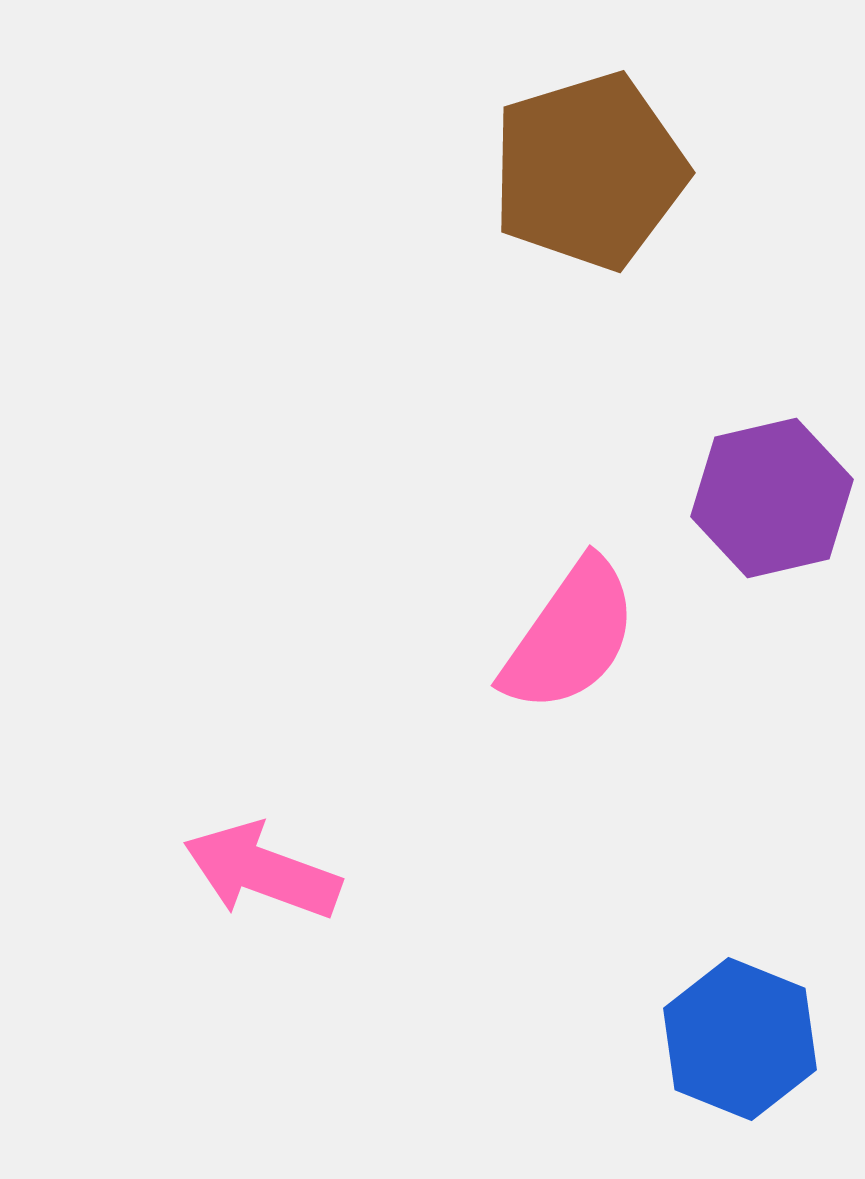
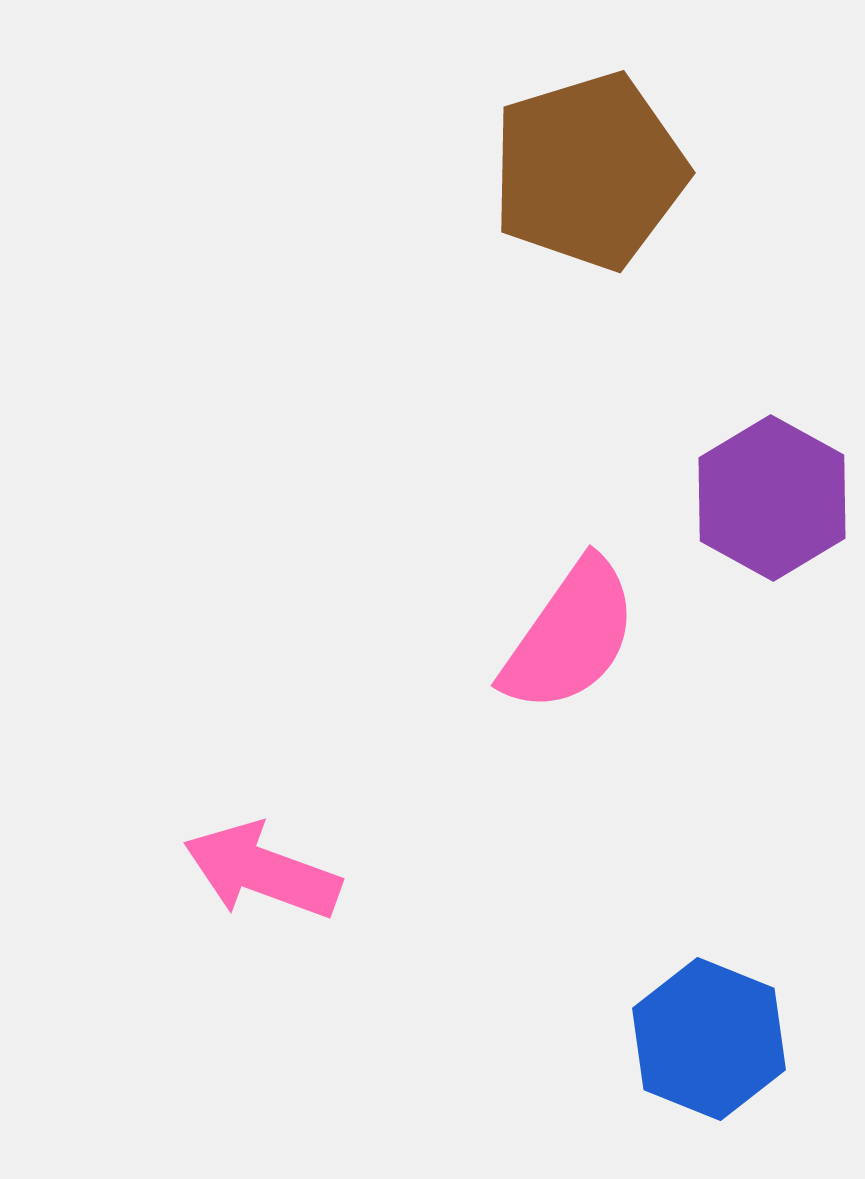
purple hexagon: rotated 18 degrees counterclockwise
blue hexagon: moved 31 px left
